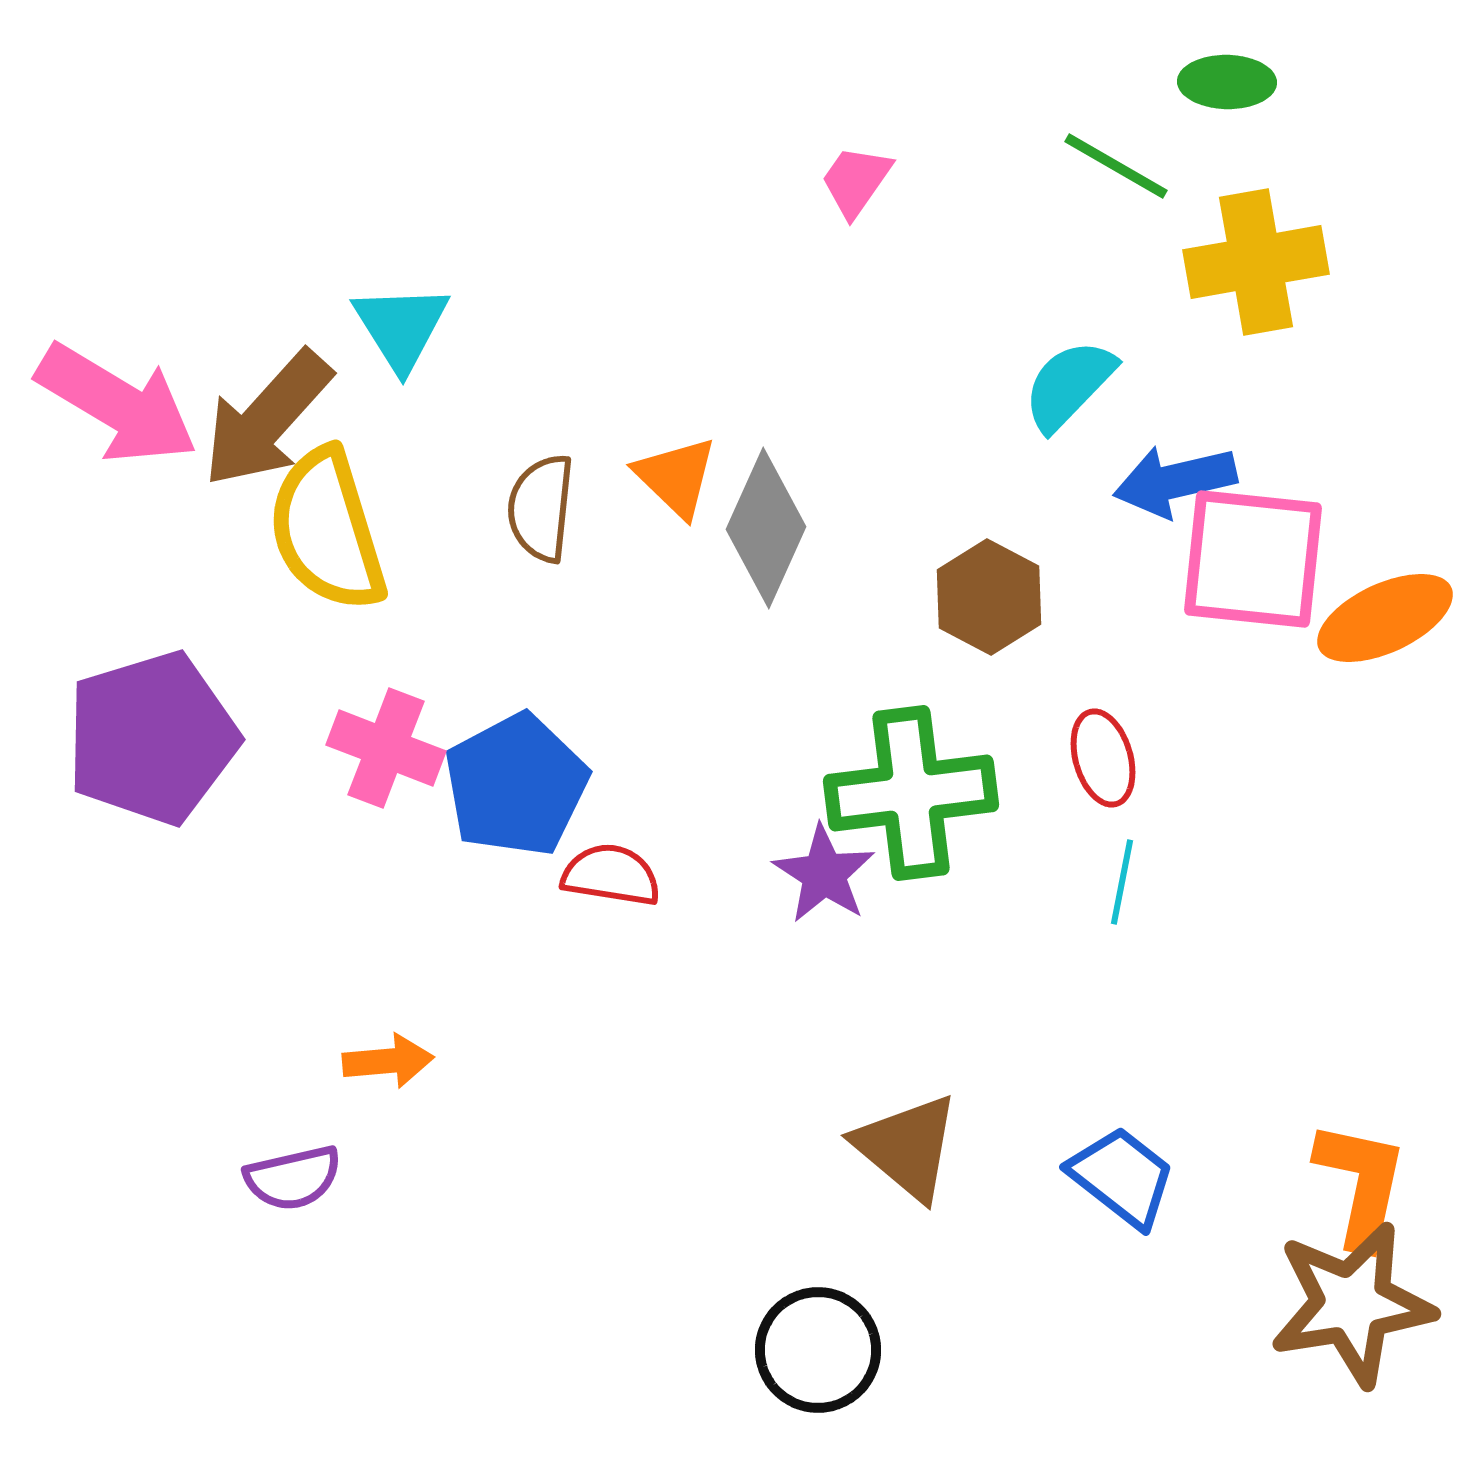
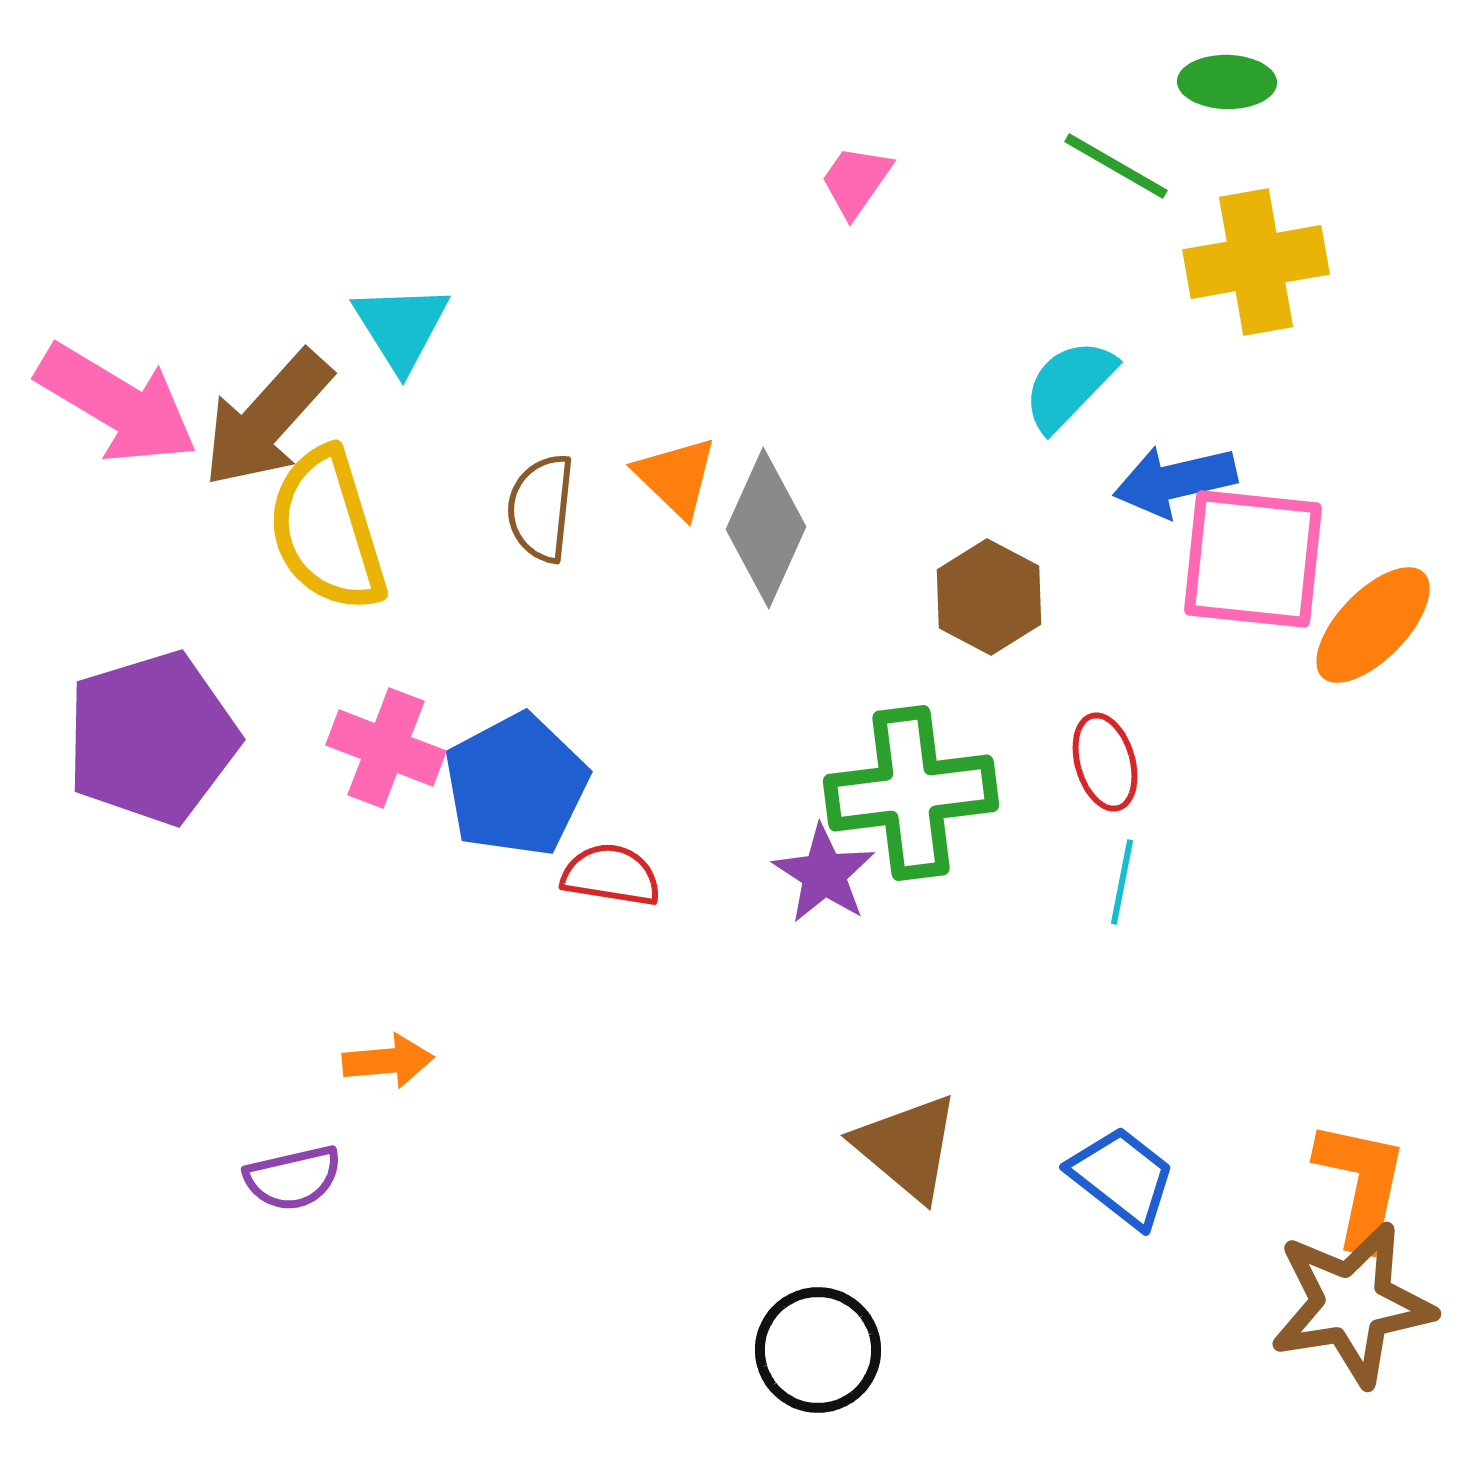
orange ellipse: moved 12 px left, 7 px down; rotated 21 degrees counterclockwise
red ellipse: moved 2 px right, 4 px down
